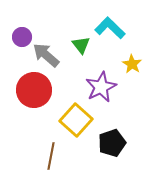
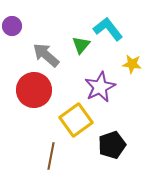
cyan L-shape: moved 2 px left, 1 px down; rotated 8 degrees clockwise
purple circle: moved 10 px left, 11 px up
green triangle: rotated 18 degrees clockwise
yellow star: rotated 24 degrees counterclockwise
purple star: moved 1 px left
yellow square: rotated 12 degrees clockwise
black pentagon: moved 2 px down
